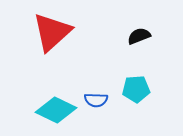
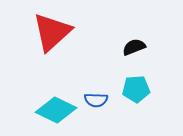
black semicircle: moved 5 px left, 11 px down
